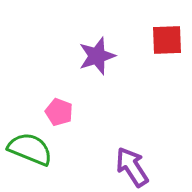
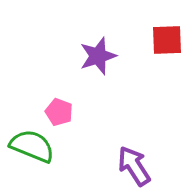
purple star: moved 1 px right
green semicircle: moved 2 px right, 3 px up
purple arrow: moved 2 px right, 1 px up
